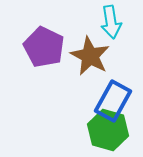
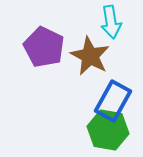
green hexagon: rotated 6 degrees counterclockwise
